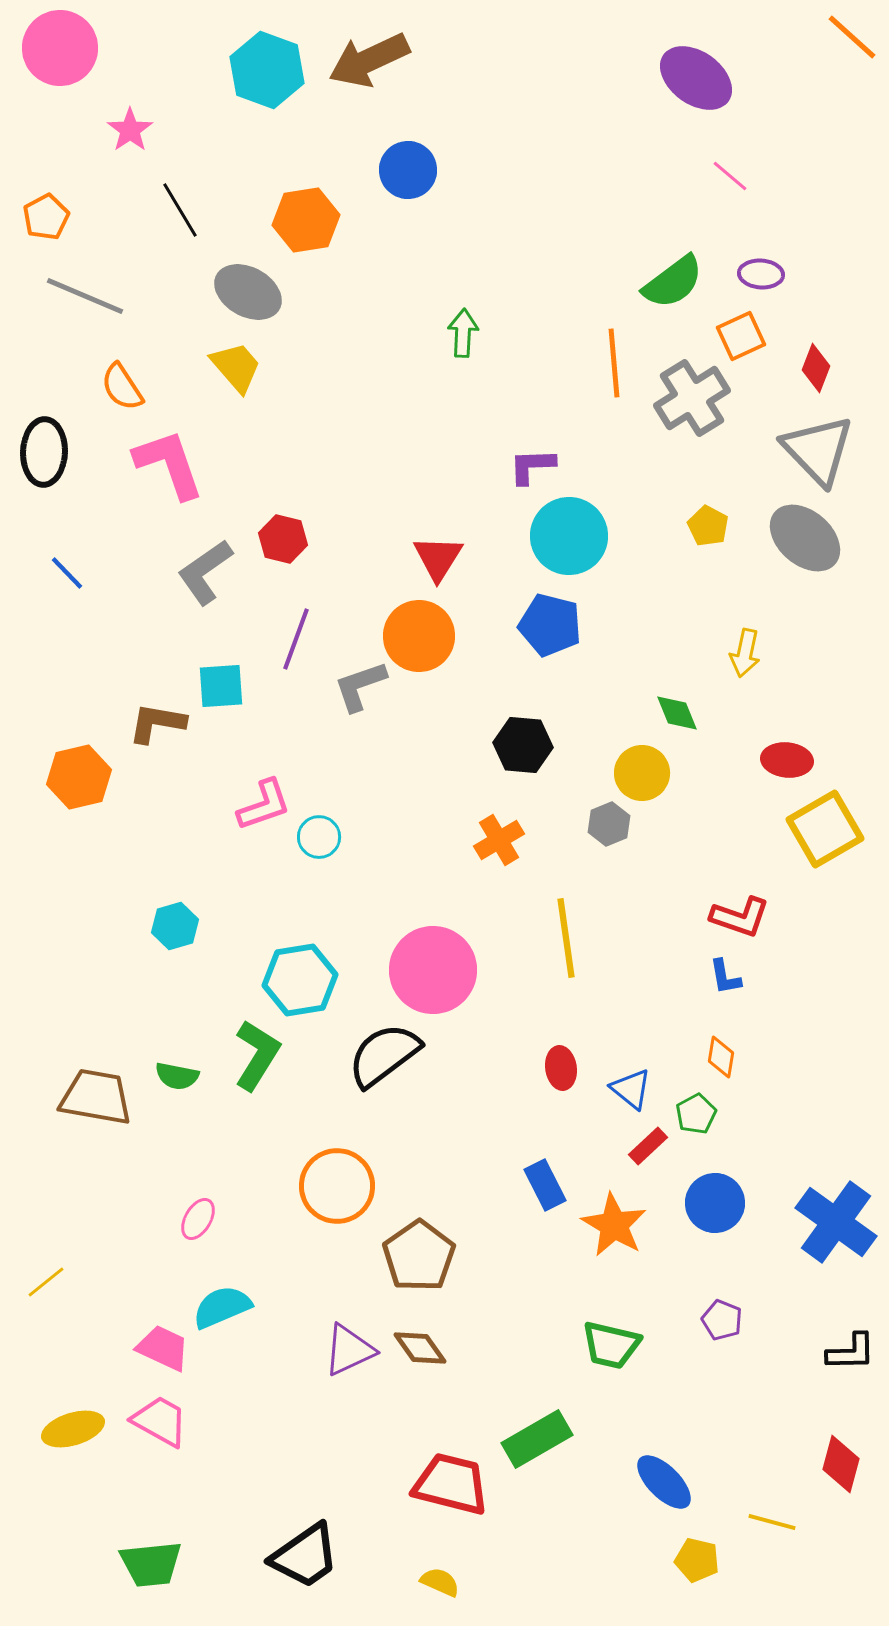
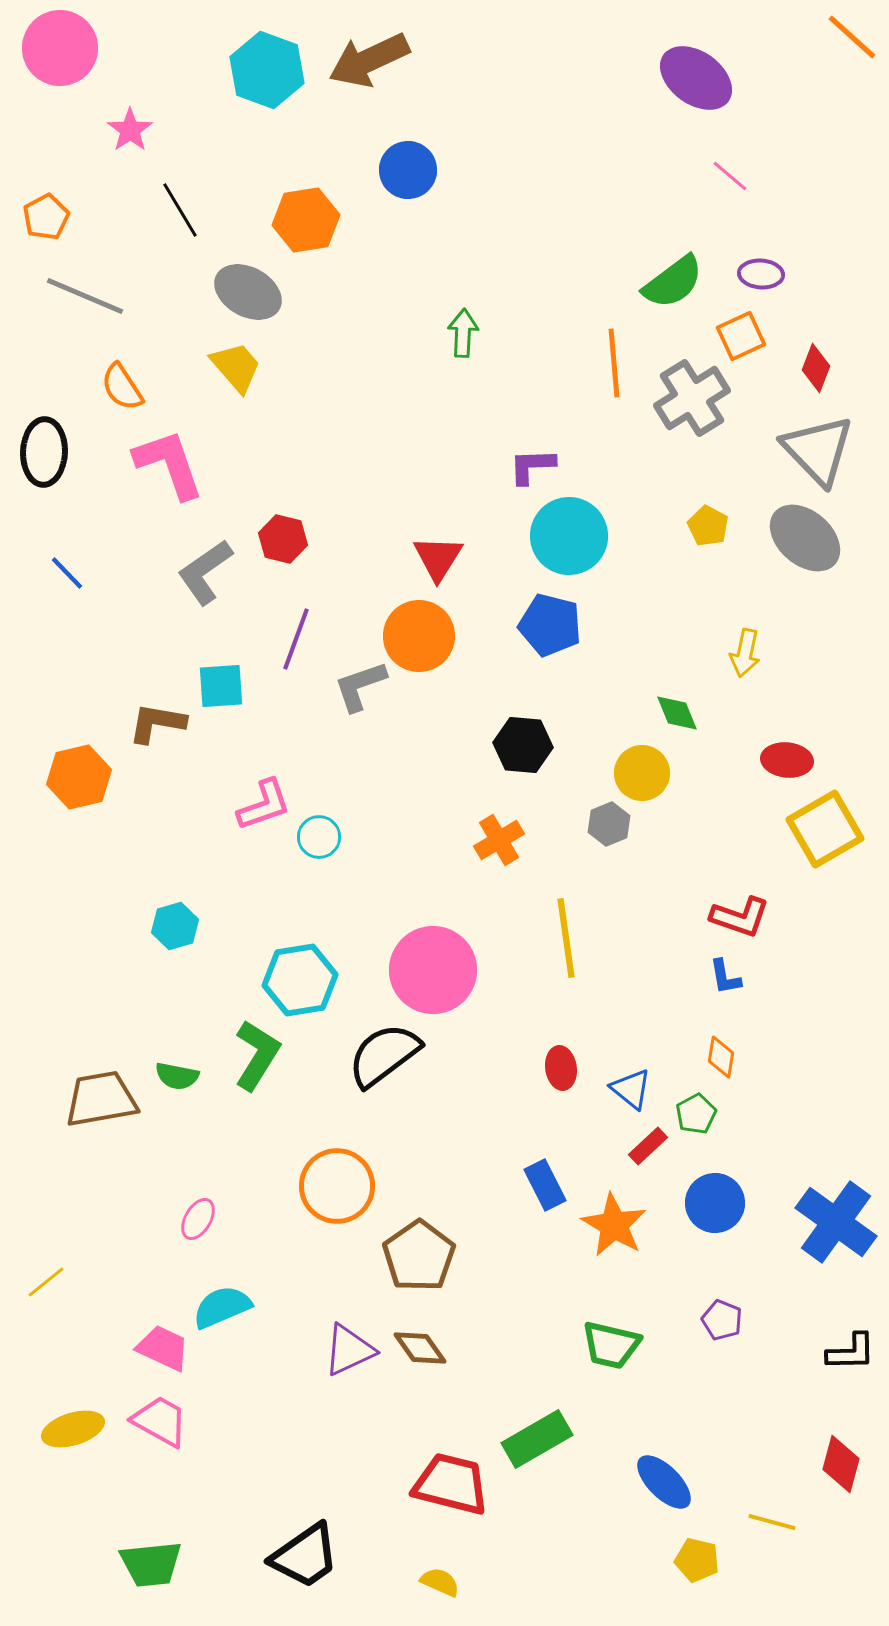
brown trapezoid at (96, 1097): moved 5 px right, 2 px down; rotated 20 degrees counterclockwise
